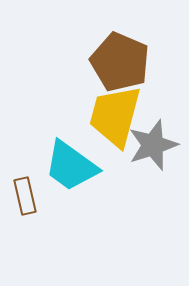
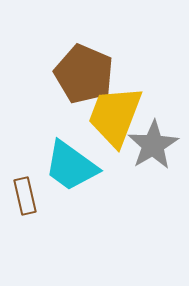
brown pentagon: moved 36 px left, 12 px down
yellow trapezoid: rotated 6 degrees clockwise
gray star: rotated 12 degrees counterclockwise
